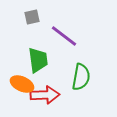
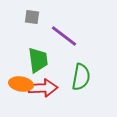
gray square: rotated 21 degrees clockwise
orange ellipse: moved 1 px left; rotated 15 degrees counterclockwise
red arrow: moved 2 px left, 7 px up
